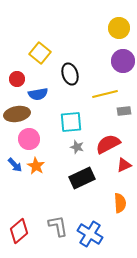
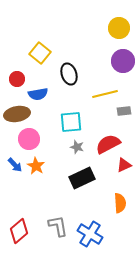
black ellipse: moved 1 px left
